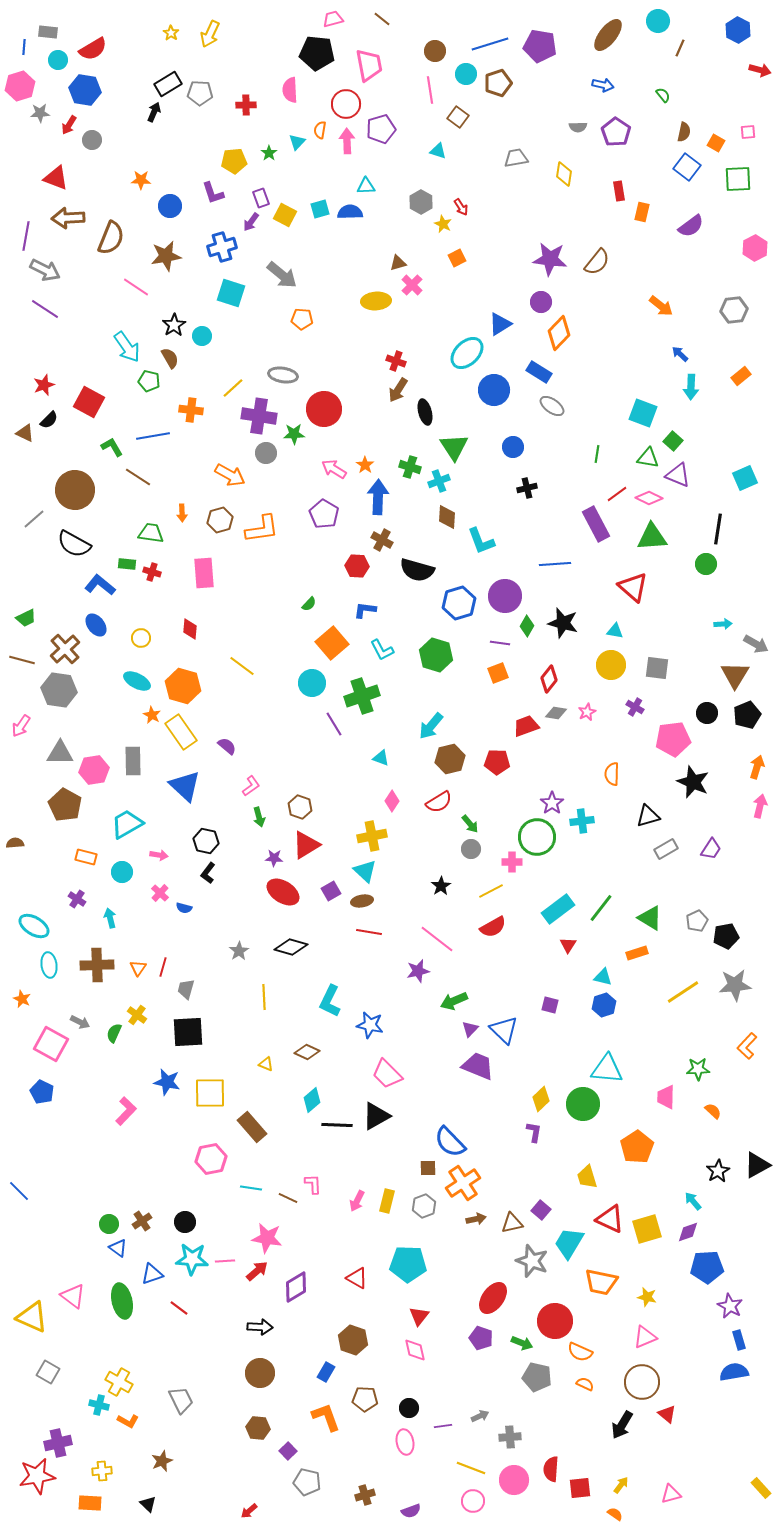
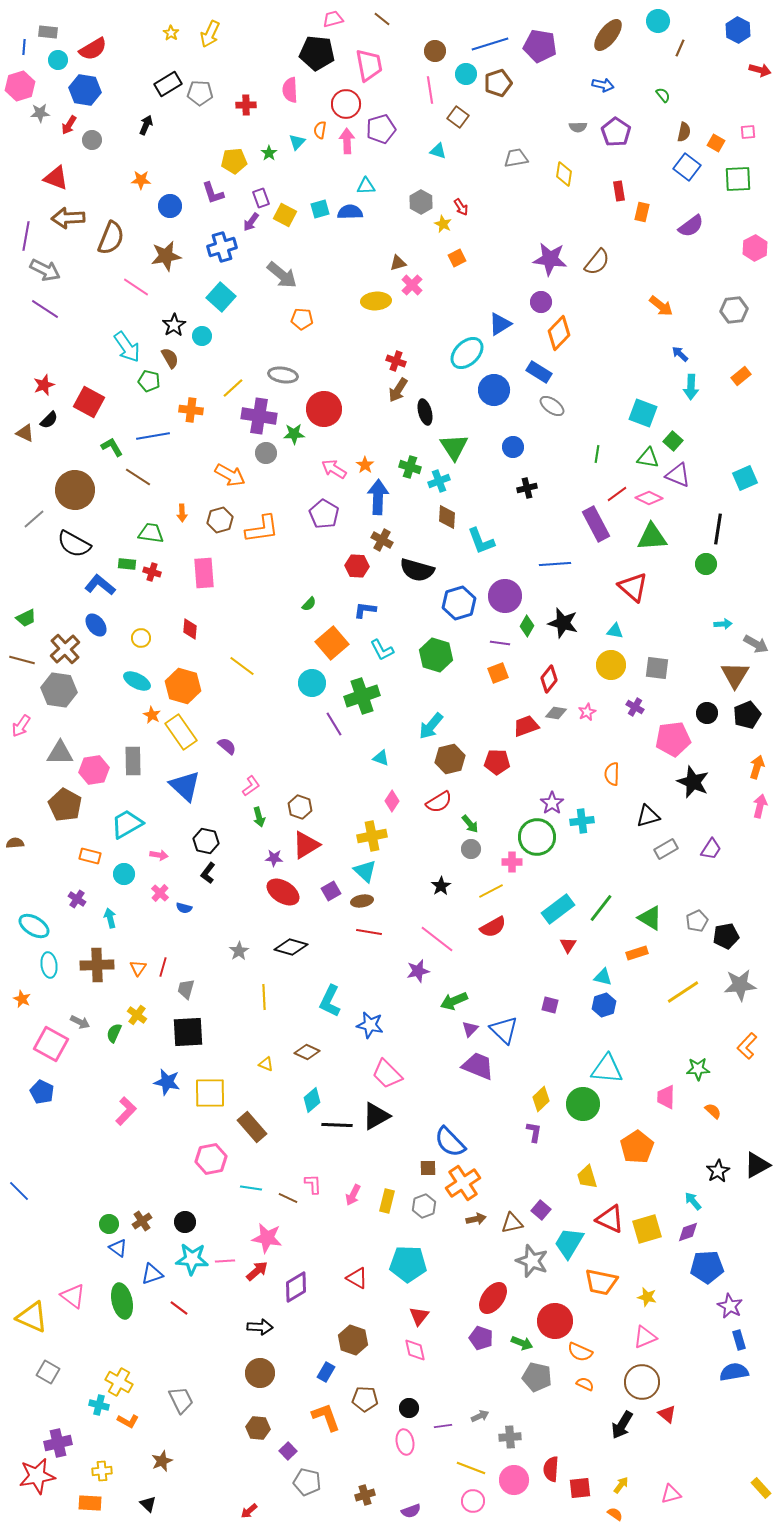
black arrow at (154, 112): moved 8 px left, 13 px down
cyan square at (231, 293): moved 10 px left, 4 px down; rotated 24 degrees clockwise
orange rectangle at (86, 857): moved 4 px right, 1 px up
cyan circle at (122, 872): moved 2 px right, 2 px down
gray star at (735, 985): moved 5 px right
pink arrow at (357, 1201): moved 4 px left, 6 px up
